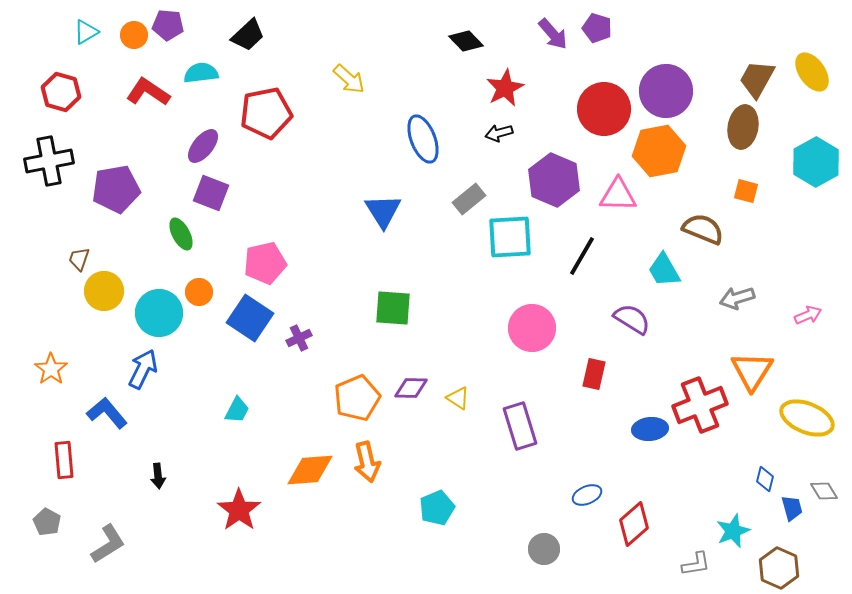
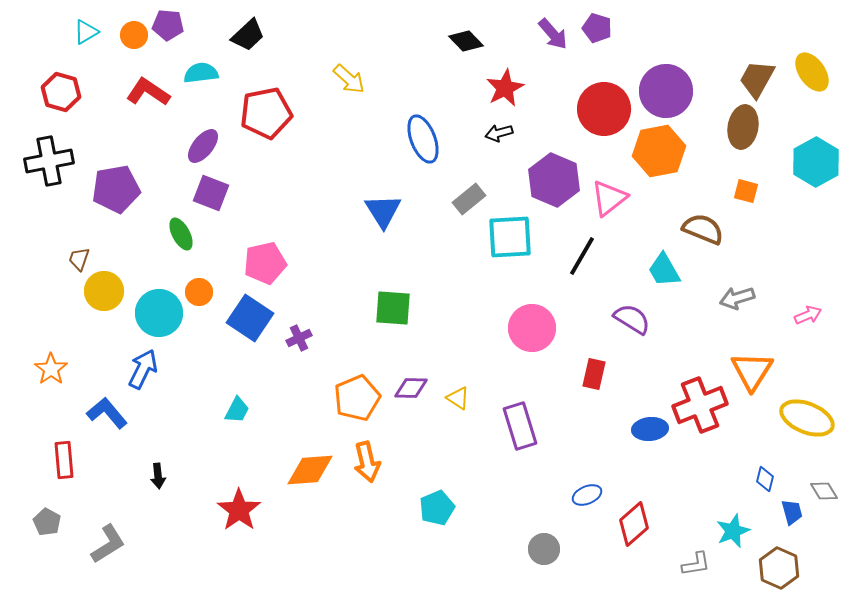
pink triangle at (618, 195): moved 9 px left, 3 px down; rotated 39 degrees counterclockwise
blue trapezoid at (792, 508): moved 4 px down
